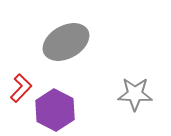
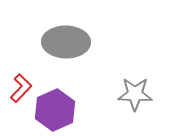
gray ellipse: rotated 30 degrees clockwise
purple hexagon: rotated 9 degrees clockwise
